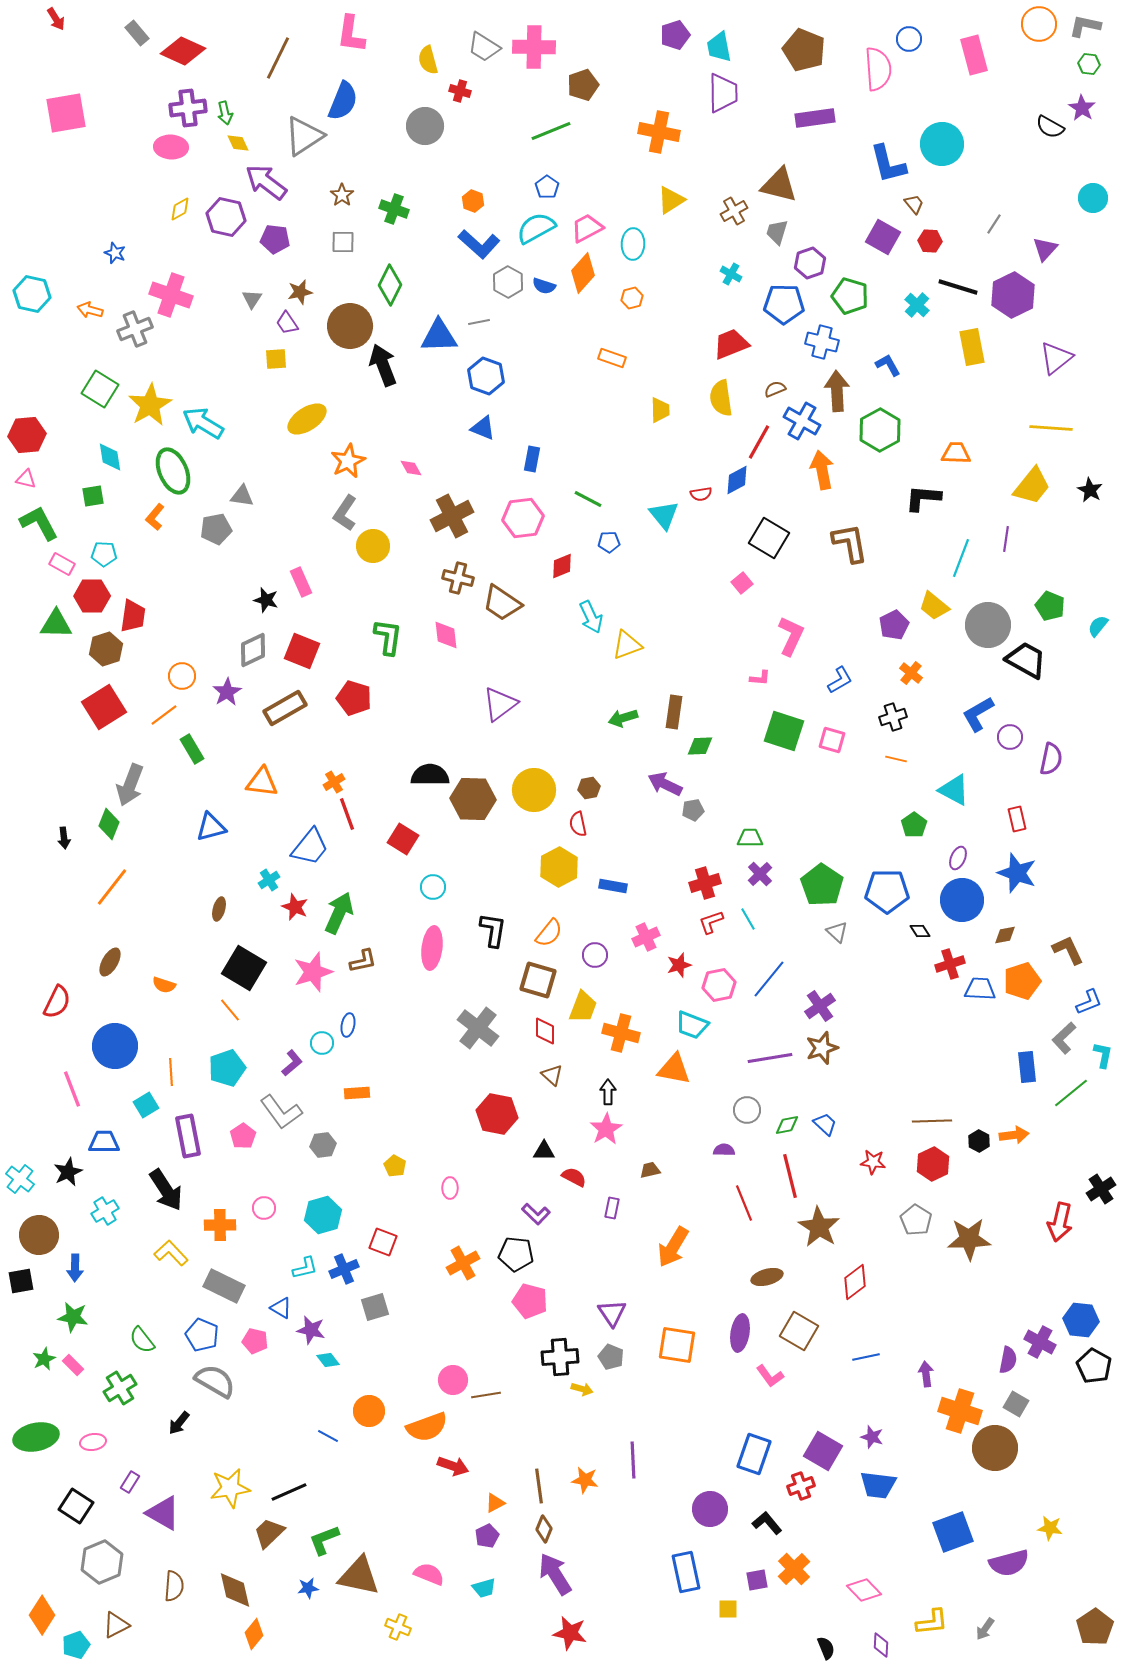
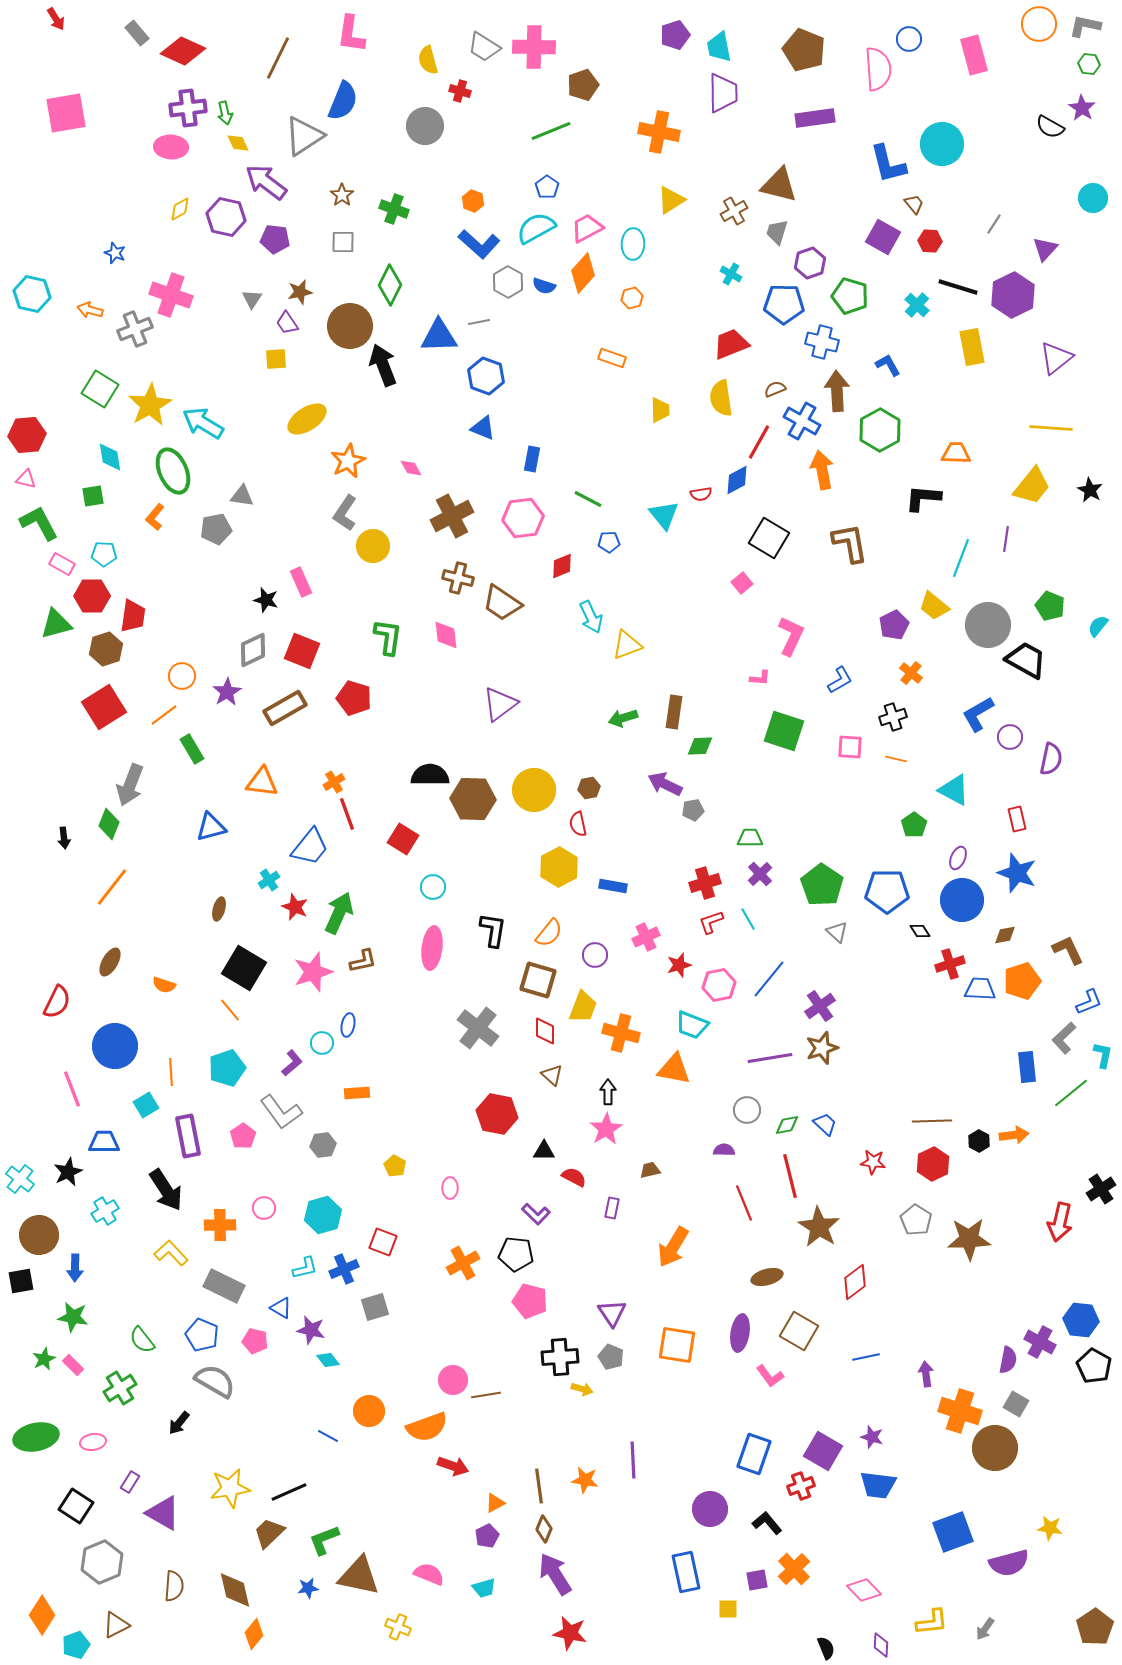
green triangle at (56, 624): rotated 16 degrees counterclockwise
pink square at (832, 740): moved 18 px right, 7 px down; rotated 12 degrees counterclockwise
